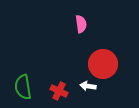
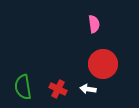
pink semicircle: moved 13 px right
white arrow: moved 3 px down
red cross: moved 1 px left, 2 px up
